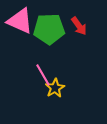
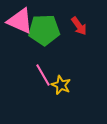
green pentagon: moved 5 px left, 1 px down
yellow star: moved 6 px right, 3 px up; rotated 18 degrees counterclockwise
